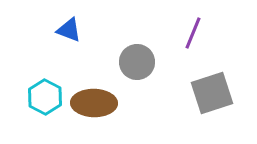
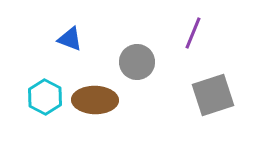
blue triangle: moved 1 px right, 9 px down
gray square: moved 1 px right, 2 px down
brown ellipse: moved 1 px right, 3 px up
